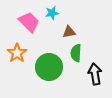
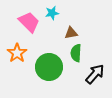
brown triangle: moved 2 px right, 1 px down
black arrow: rotated 50 degrees clockwise
